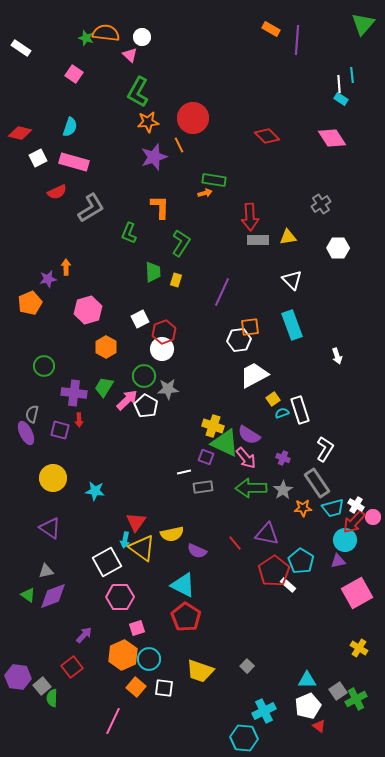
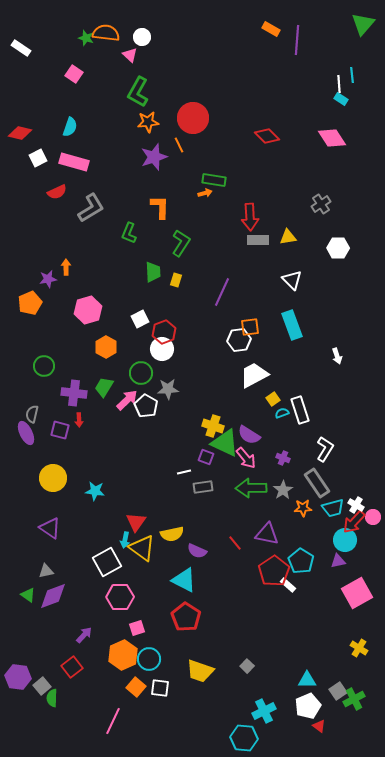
green circle at (144, 376): moved 3 px left, 3 px up
cyan triangle at (183, 585): moved 1 px right, 5 px up
white square at (164, 688): moved 4 px left
green cross at (356, 699): moved 2 px left
